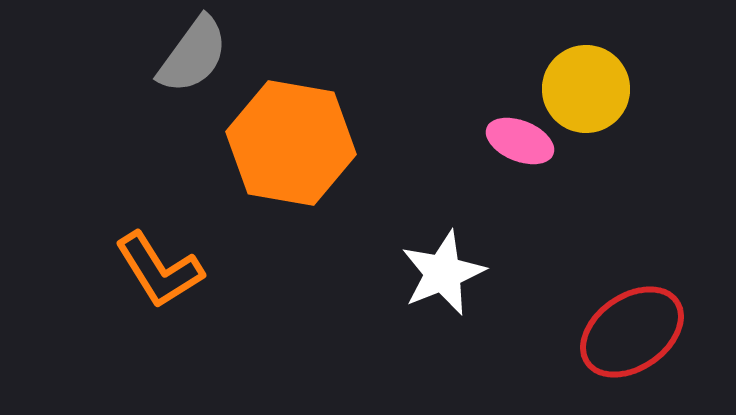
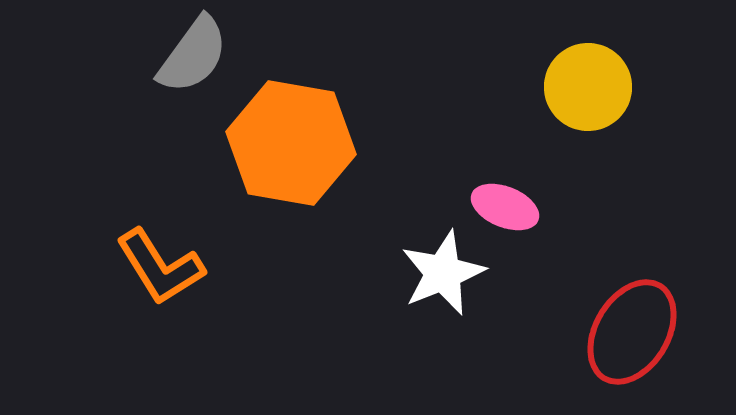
yellow circle: moved 2 px right, 2 px up
pink ellipse: moved 15 px left, 66 px down
orange L-shape: moved 1 px right, 3 px up
red ellipse: rotated 24 degrees counterclockwise
